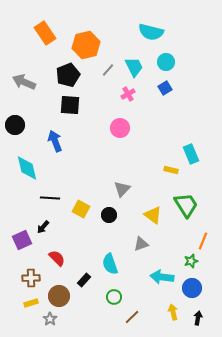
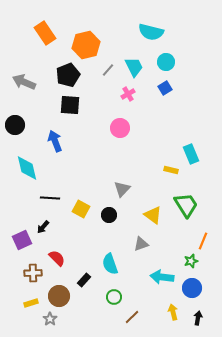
brown cross at (31, 278): moved 2 px right, 5 px up
